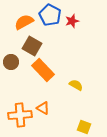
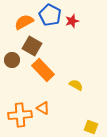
brown circle: moved 1 px right, 2 px up
yellow square: moved 7 px right
